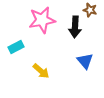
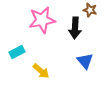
black arrow: moved 1 px down
cyan rectangle: moved 1 px right, 5 px down
